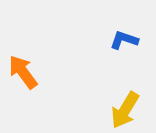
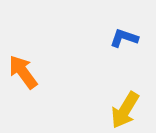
blue L-shape: moved 2 px up
